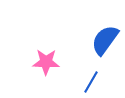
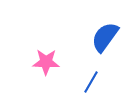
blue semicircle: moved 3 px up
